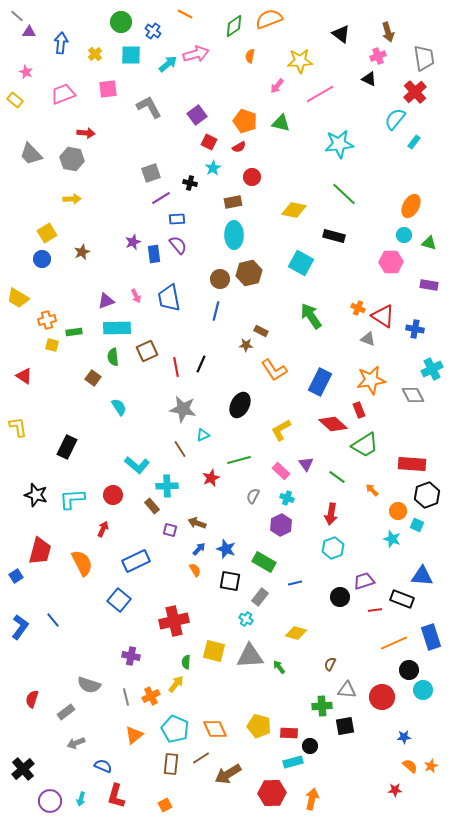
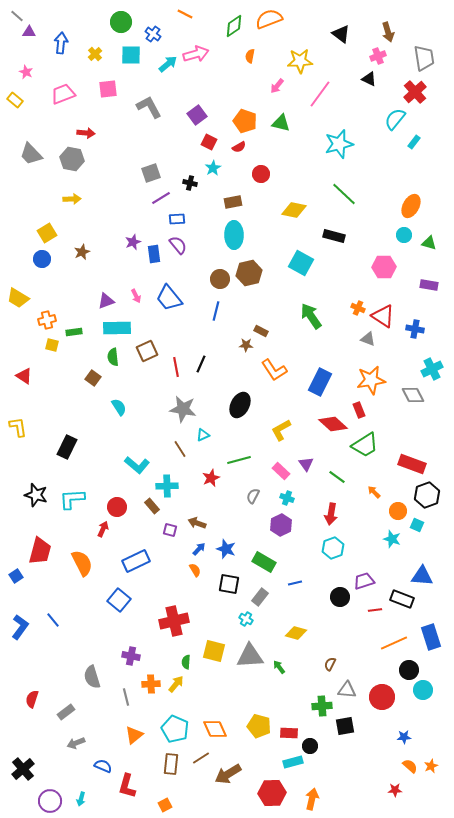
blue cross at (153, 31): moved 3 px down
pink line at (320, 94): rotated 24 degrees counterclockwise
cyan star at (339, 144): rotated 8 degrees counterclockwise
red circle at (252, 177): moved 9 px right, 3 px up
pink hexagon at (391, 262): moved 7 px left, 5 px down
blue trapezoid at (169, 298): rotated 28 degrees counterclockwise
red rectangle at (412, 464): rotated 16 degrees clockwise
orange arrow at (372, 490): moved 2 px right, 2 px down
red circle at (113, 495): moved 4 px right, 12 px down
black square at (230, 581): moved 1 px left, 3 px down
gray semicircle at (89, 685): moved 3 px right, 8 px up; rotated 55 degrees clockwise
orange cross at (151, 696): moved 12 px up; rotated 24 degrees clockwise
red L-shape at (116, 796): moved 11 px right, 10 px up
